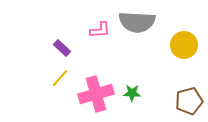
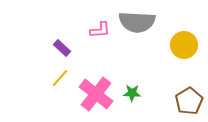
pink cross: rotated 36 degrees counterclockwise
brown pentagon: rotated 16 degrees counterclockwise
